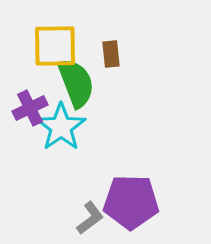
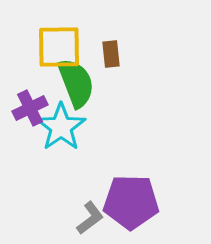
yellow square: moved 4 px right, 1 px down
